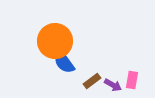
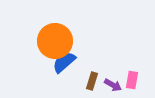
blue semicircle: rotated 85 degrees clockwise
brown rectangle: rotated 36 degrees counterclockwise
